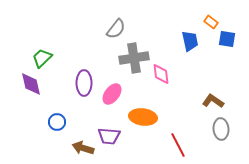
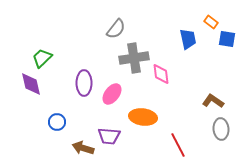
blue trapezoid: moved 2 px left, 2 px up
